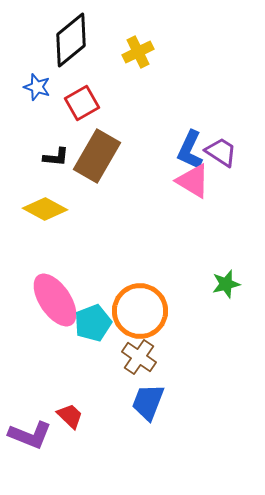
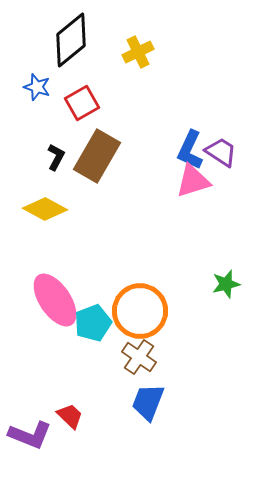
black L-shape: rotated 68 degrees counterclockwise
pink triangle: rotated 48 degrees counterclockwise
